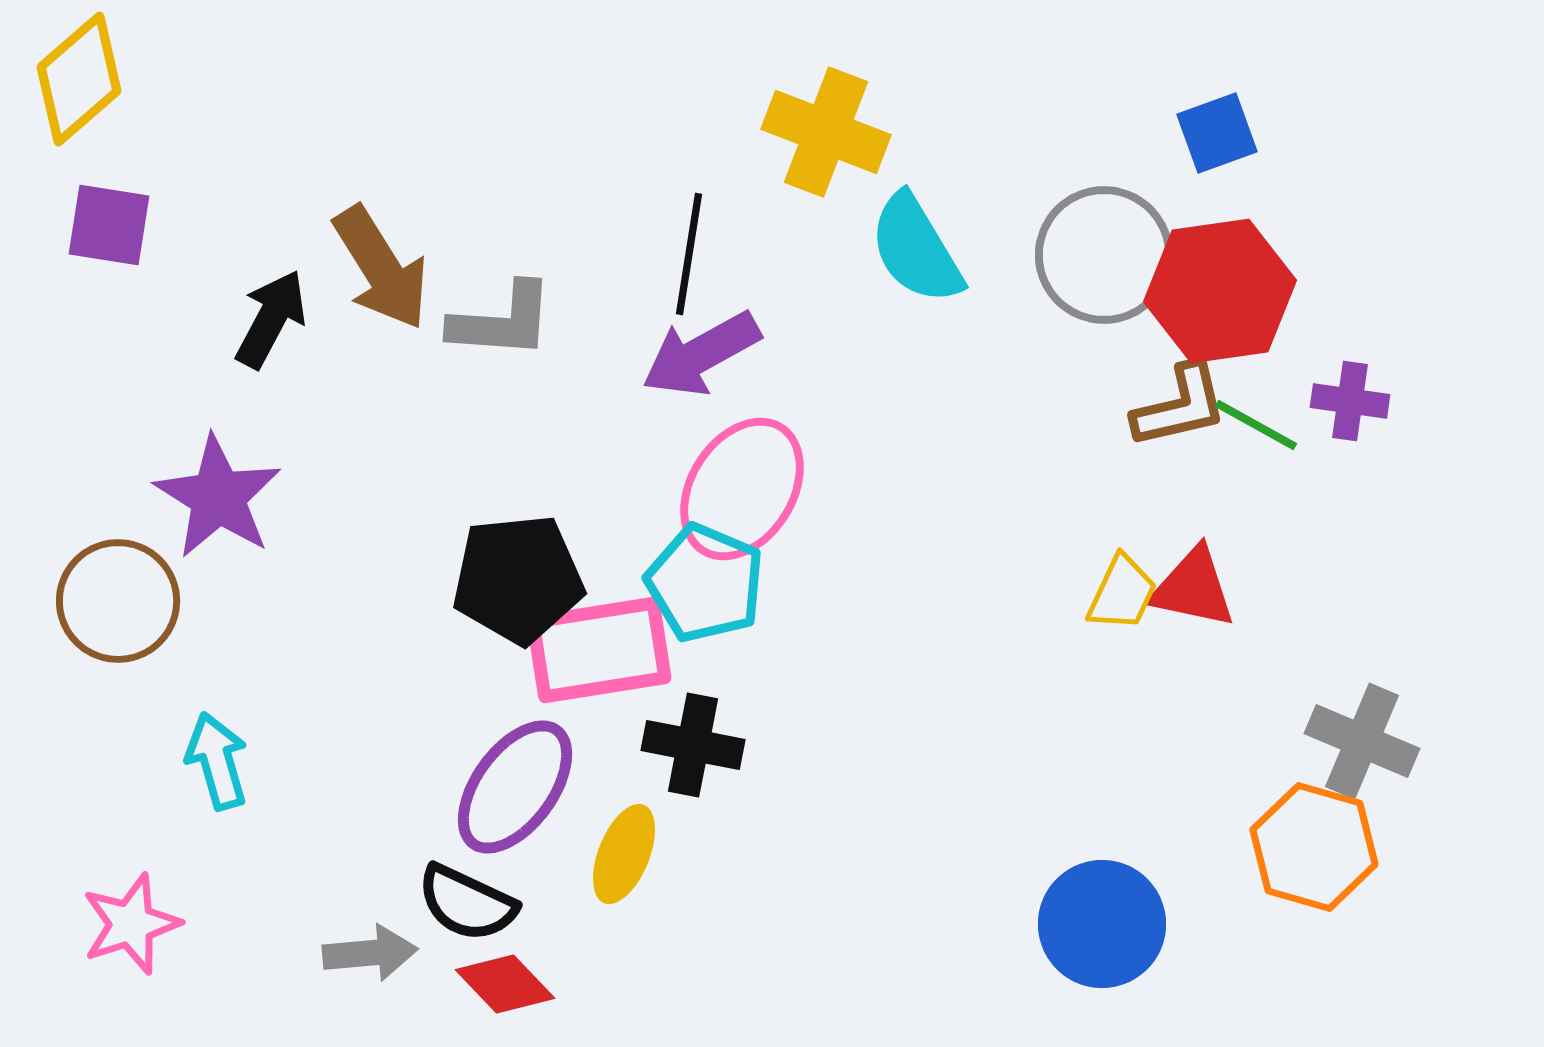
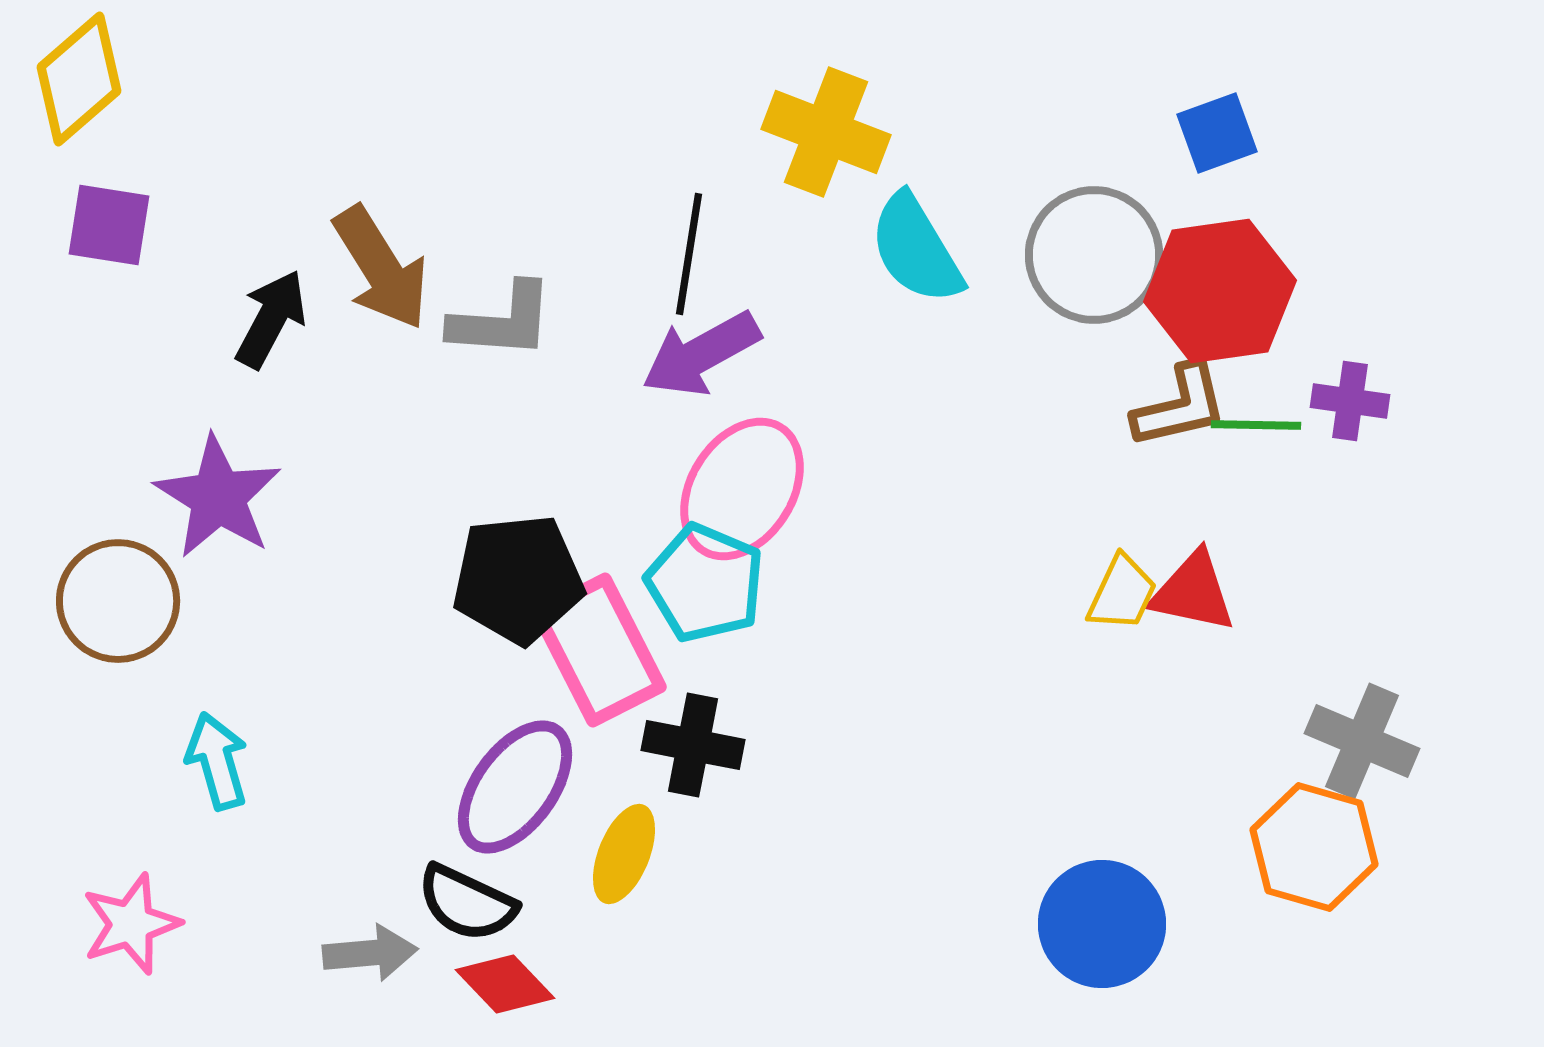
gray circle: moved 10 px left
green line: rotated 28 degrees counterclockwise
red triangle: moved 4 px down
pink rectangle: rotated 72 degrees clockwise
